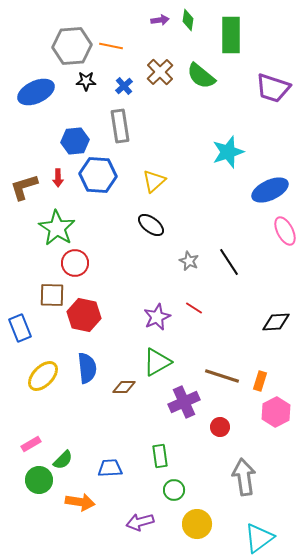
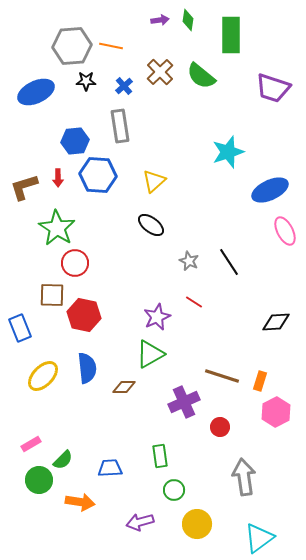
red line at (194, 308): moved 6 px up
green triangle at (157, 362): moved 7 px left, 8 px up
